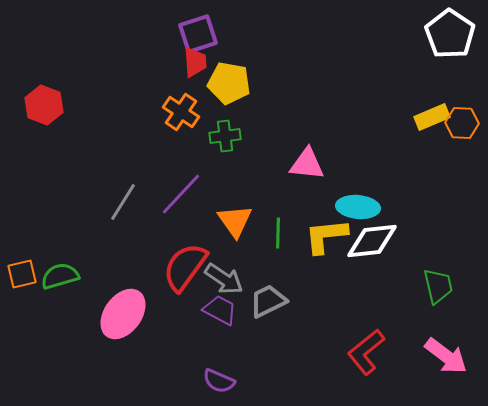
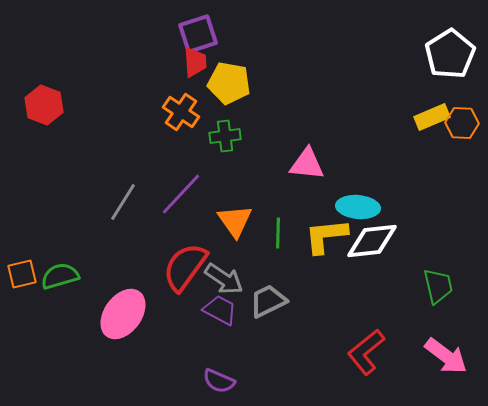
white pentagon: moved 20 px down; rotated 6 degrees clockwise
